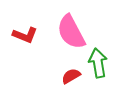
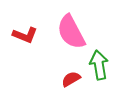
green arrow: moved 1 px right, 2 px down
red semicircle: moved 3 px down
